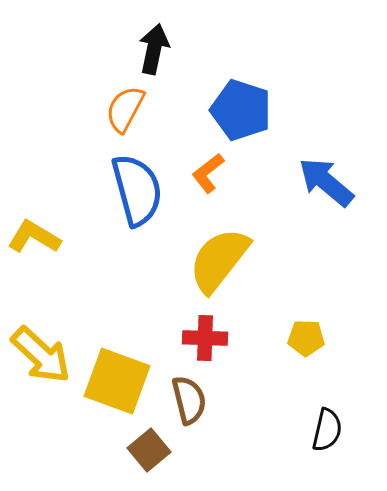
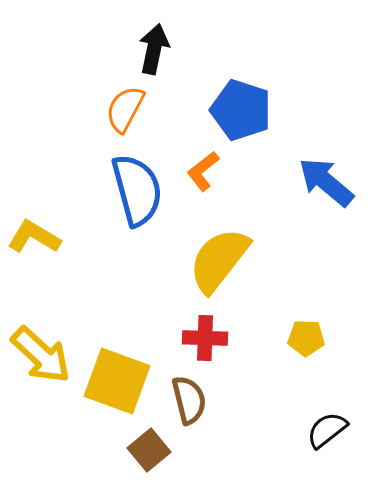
orange L-shape: moved 5 px left, 2 px up
black semicircle: rotated 141 degrees counterclockwise
